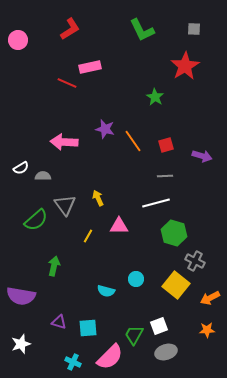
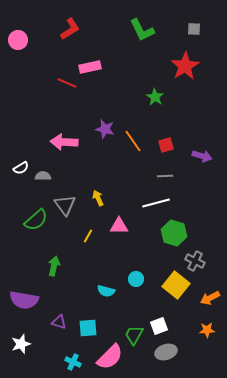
purple semicircle: moved 3 px right, 4 px down
